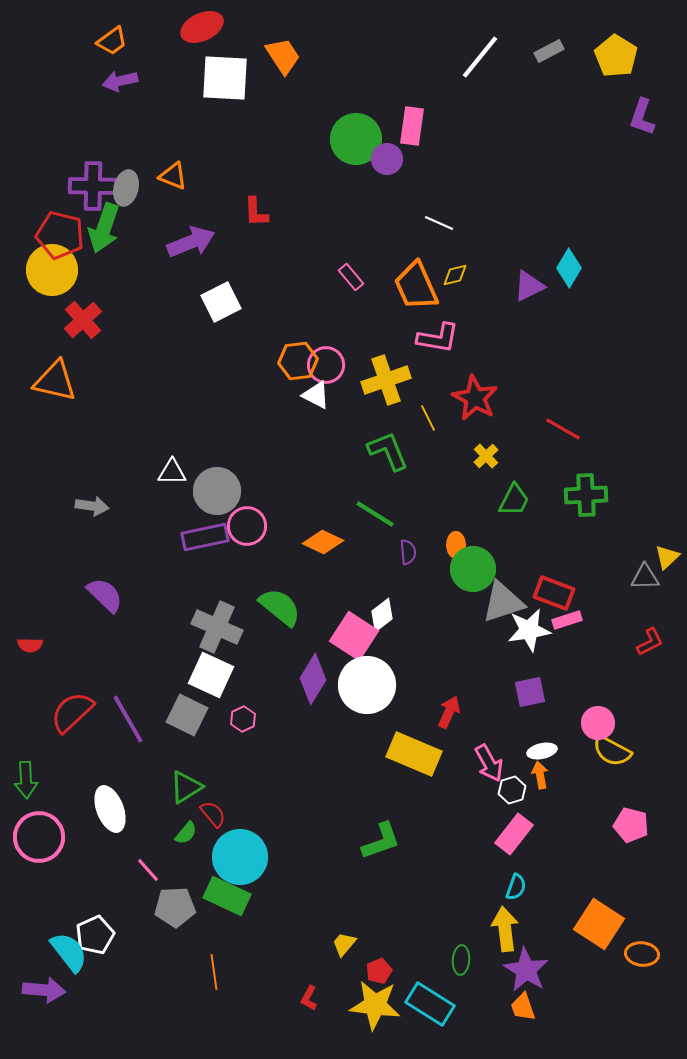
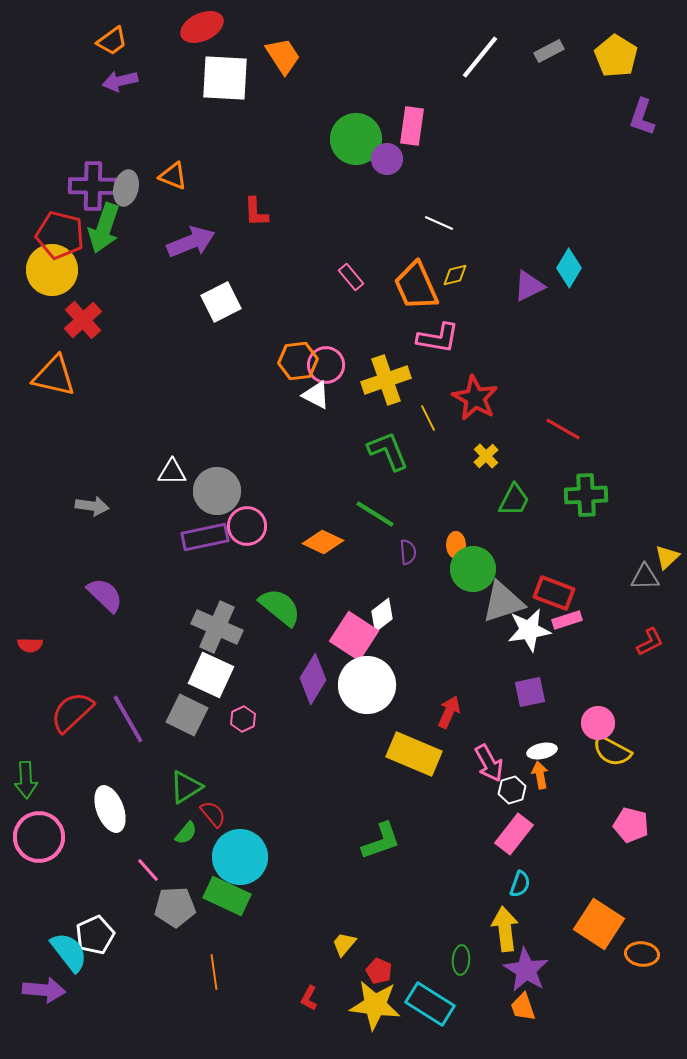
orange triangle at (55, 381): moved 1 px left, 5 px up
cyan semicircle at (516, 887): moved 4 px right, 3 px up
red pentagon at (379, 971): rotated 25 degrees counterclockwise
